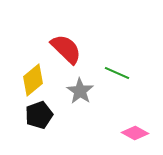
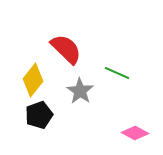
yellow diamond: rotated 12 degrees counterclockwise
